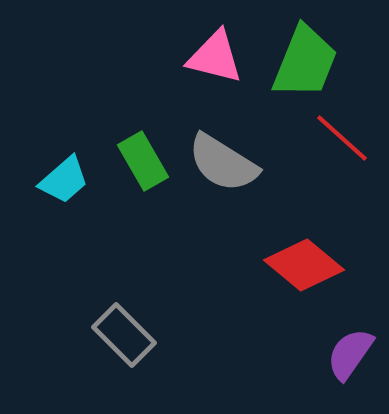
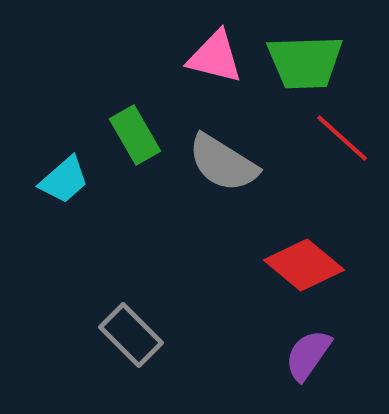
green trapezoid: rotated 66 degrees clockwise
green rectangle: moved 8 px left, 26 px up
gray rectangle: moved 7 px right
purple semicircle: moved 42 px left, 1 px down
